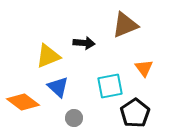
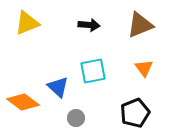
brown triangle: moved 15 px right
black arrow: moved 5 px right, 18 px up
yellow triangle: moved 21 px left, 33 px up
cyan square: moved 17 px left, 15 px up
black pentagon: rotated 12 degrees clockwise
gray circle: moved 2 px right
